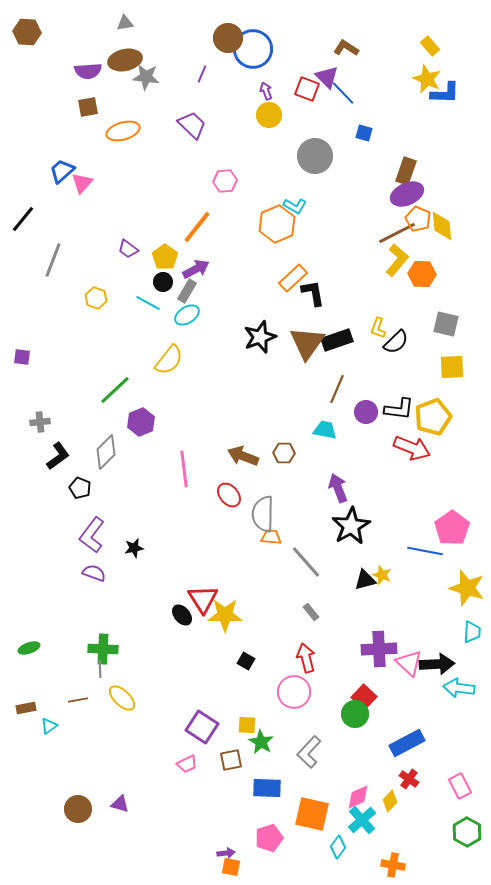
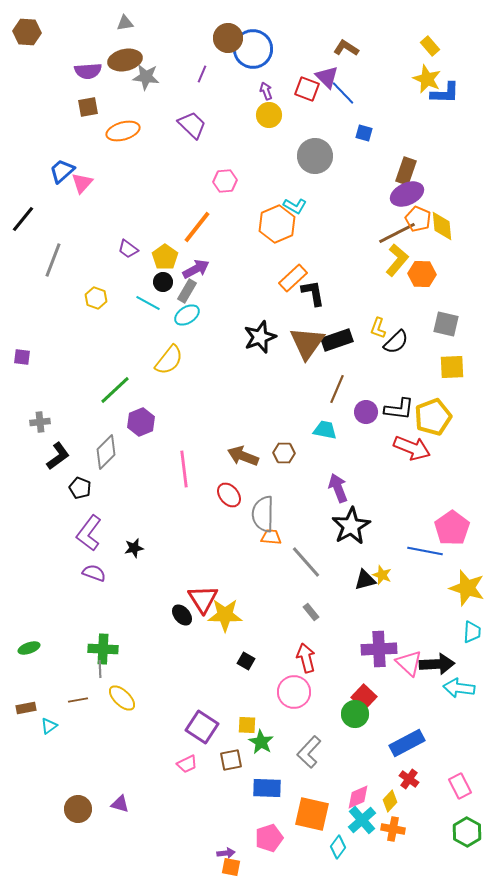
purple L-shape at (92, 535): moved 3 px left, 2 px up
orange cross at (393, 865): moved 36 px up
